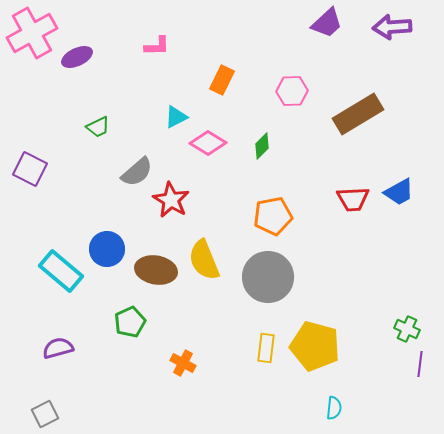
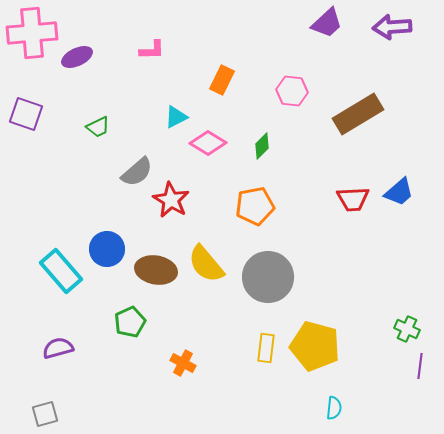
pink cross: rotated 24 degrees clockwise
pink L-shape: moved 5 px left, 4 px down
pink hexagon: rotated 8 degrees clockwise
purple square: moved 4 px left, 55 px up; rotated 8 degrees counterclockwise
blue trapezoid: rotated 12 degrees counterclockwise
orange pentagon: moved 18 px left, 10 px up
yellow semicircle: moved 2 px right, 4 px down; rotated 18 degrees counterclockwise
cyan rectangle: rotated 9 degrees clockwise
purple line: moved 2 px down
gray square: rotated 12 degrees clockwise
